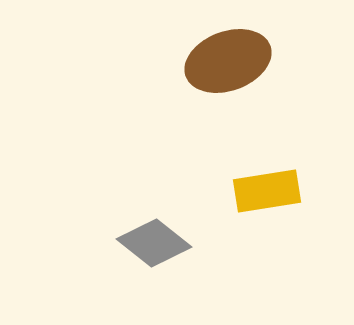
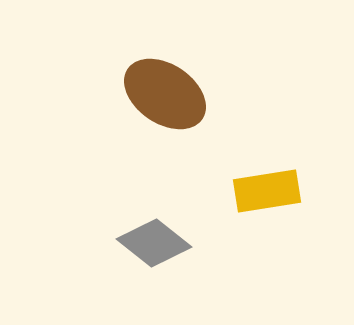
brown ellipse: moved 63 px left, 33 px down; rotated 54 degrees clockwise
